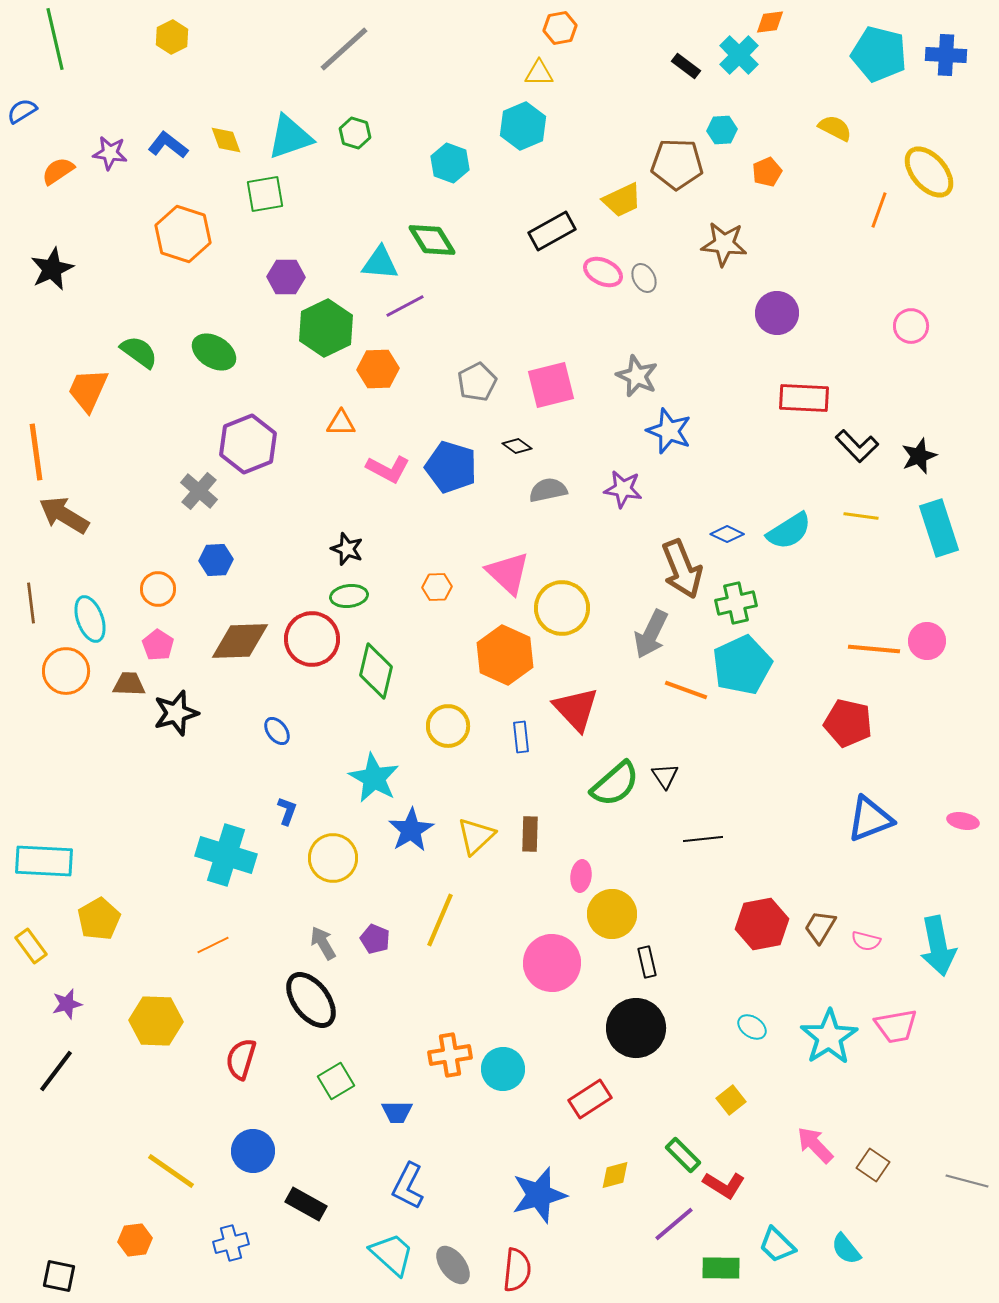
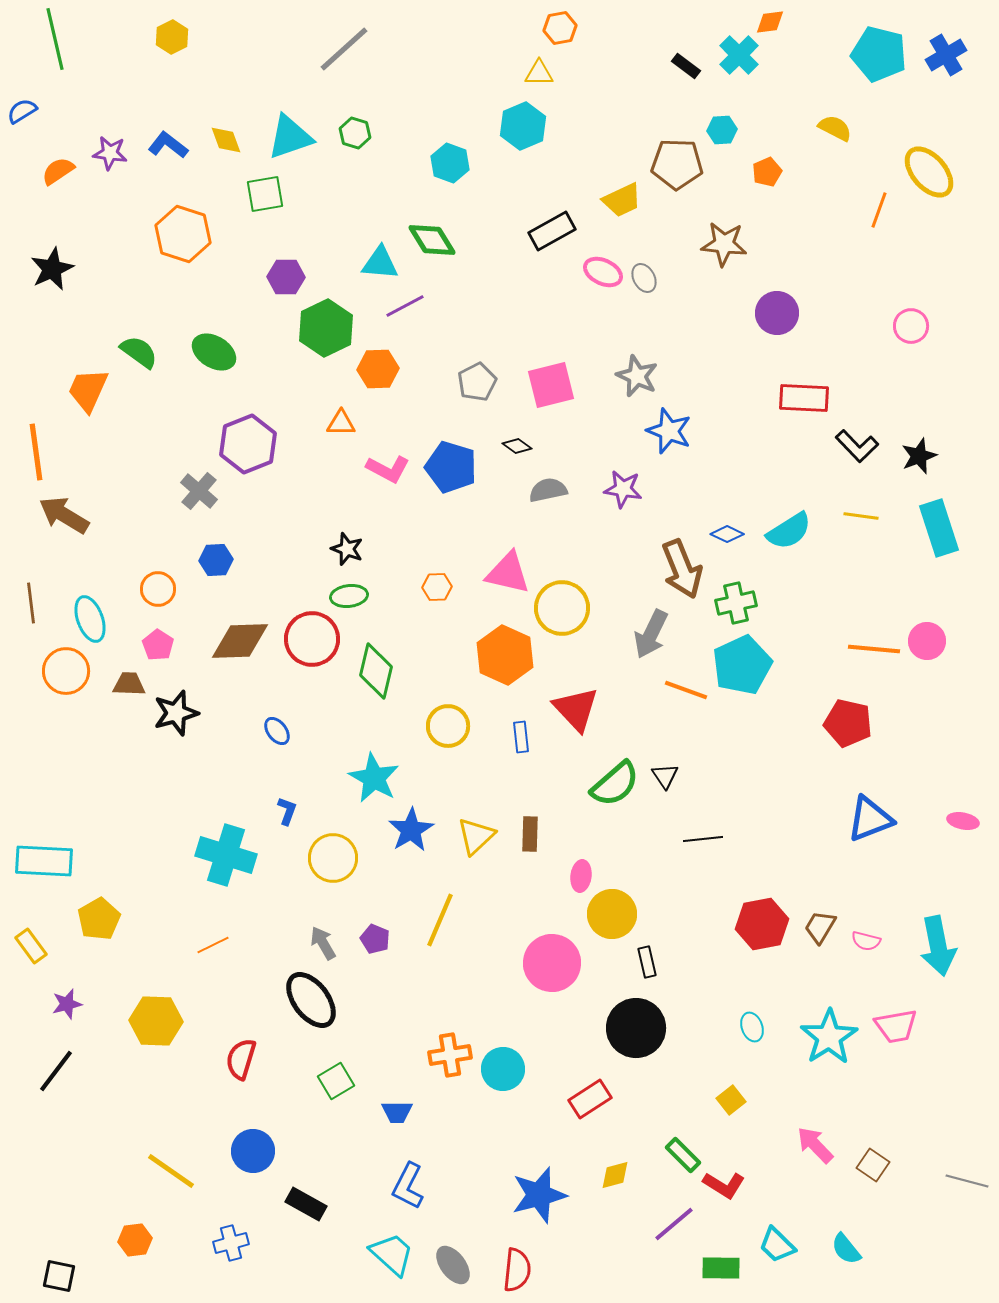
blue cross at (946, 55): rotated 33 degrees counterclockwise
pink triangle at (508, 573): rotated 30 degrees counterclockwise
cyan ellipse at (752, 1027): rotated 36 degrees clockwise
